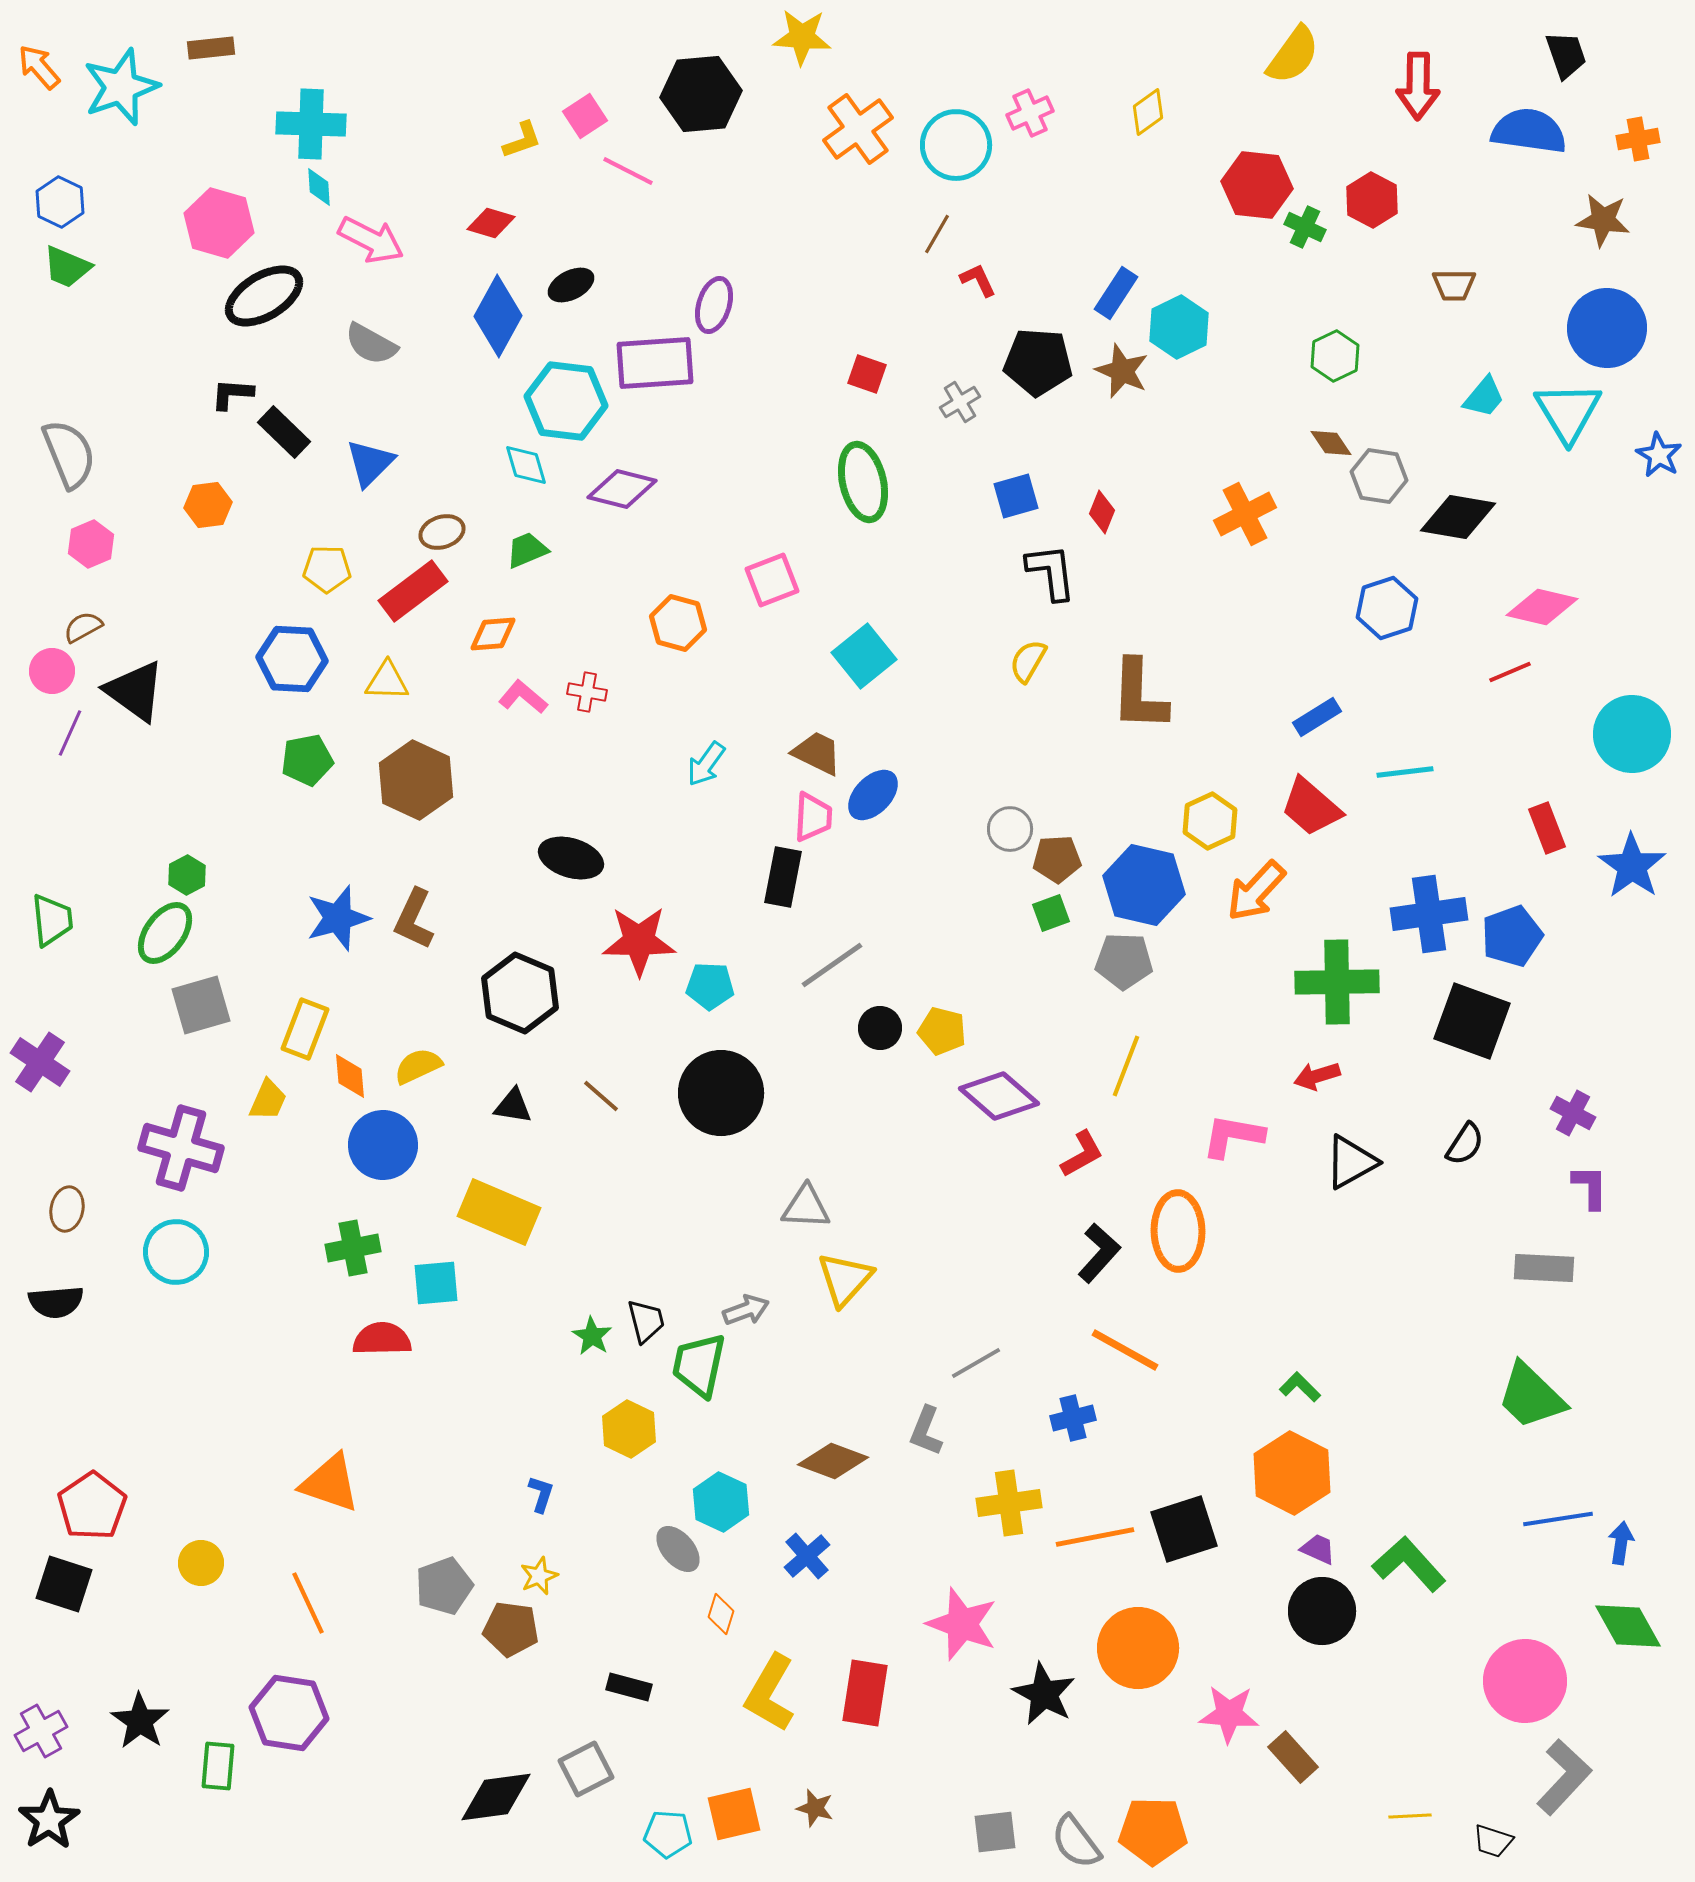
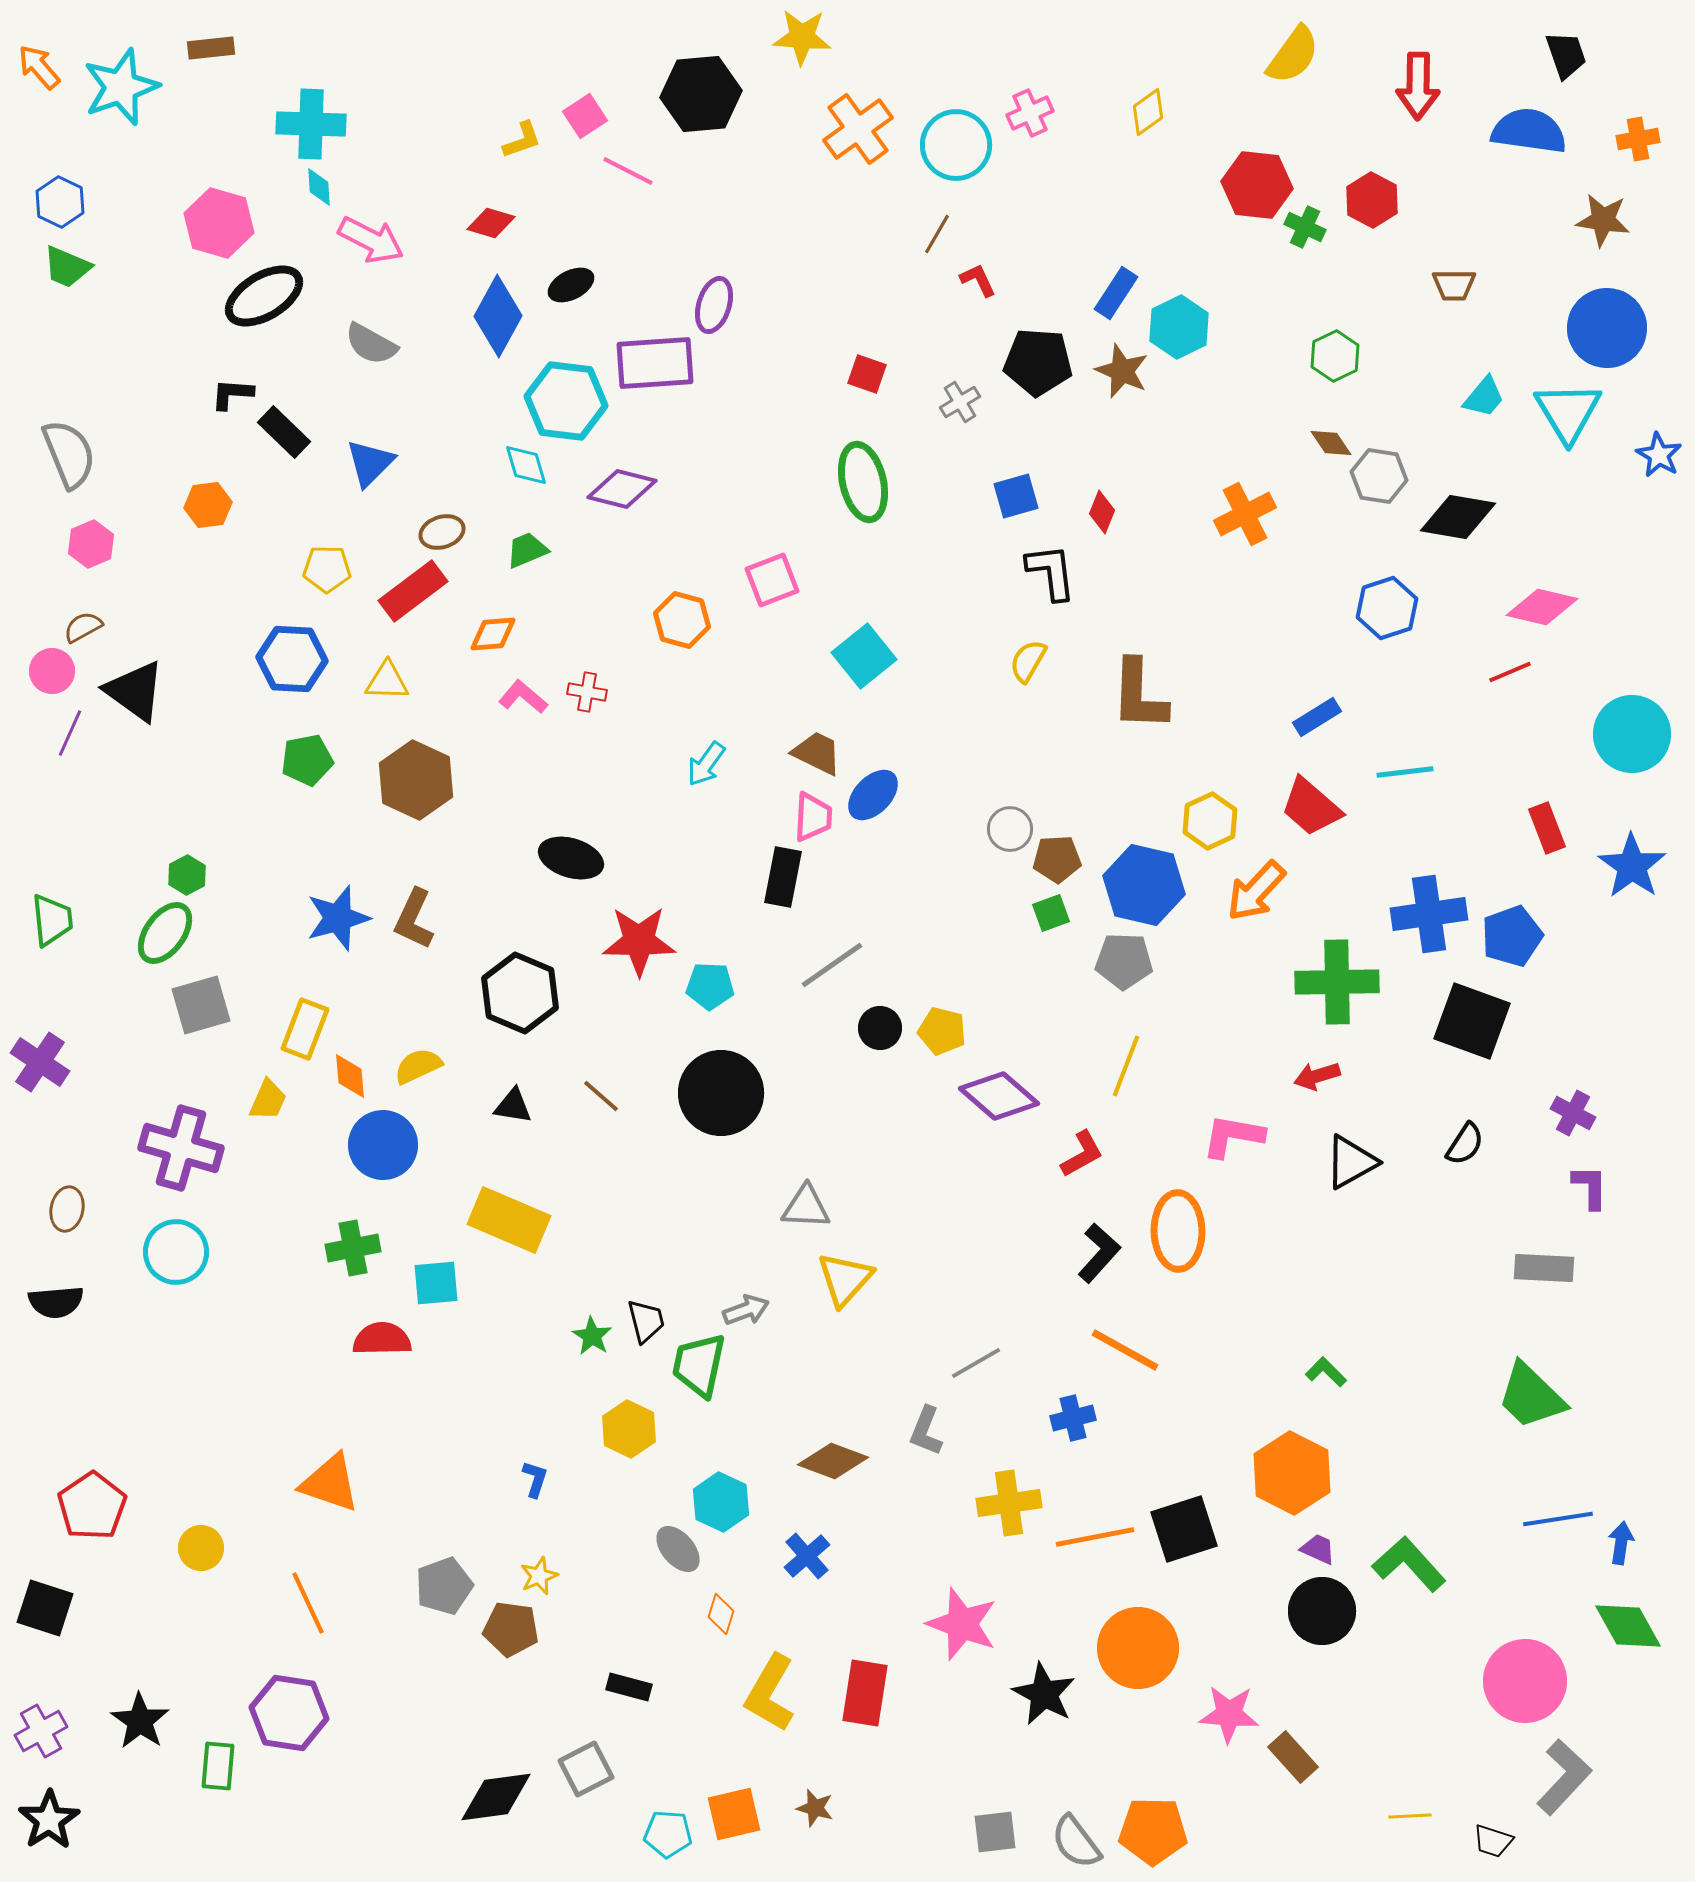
orange hexagon at (678, 623): moved 4 px right, 3 px up
yellow rectangle at (499, 1212): moved 10 px right, 8 px down
green L-shape at (1300, 1387): moved 26 px right, 15 px up
blue L-shape at (541, 1494): moved 6 px left, 15 px up
yellow circle at (201, 1563): moved 15 px up
black square at (64, 1584): moved 19 px left, 24 px down
